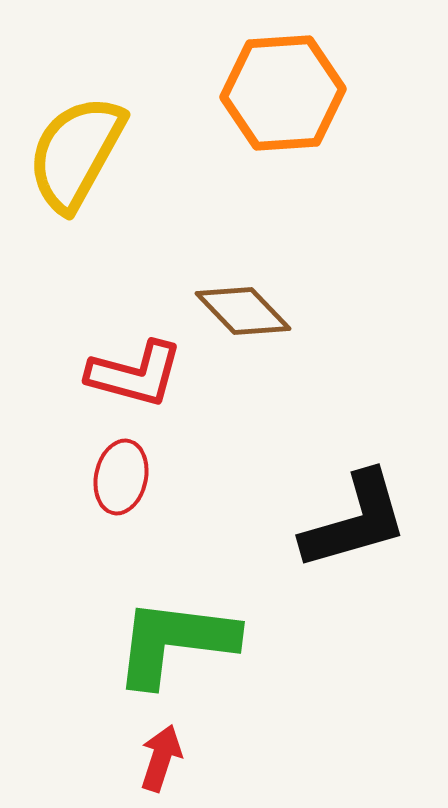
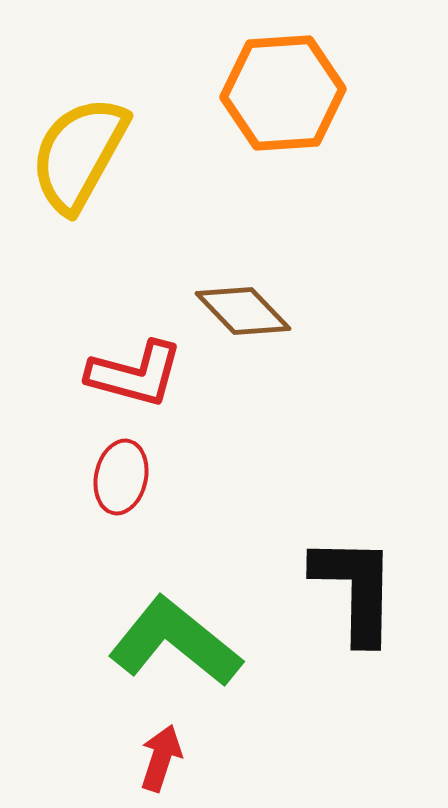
yellow semicircle: moved 3 px right, 1 px down
black L-shape: moved 68 px down; rotated 73 degrees counterclockwise
green L-shape: rotated 32 degrees clockwise
